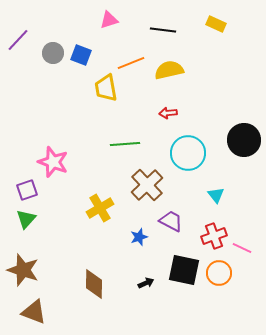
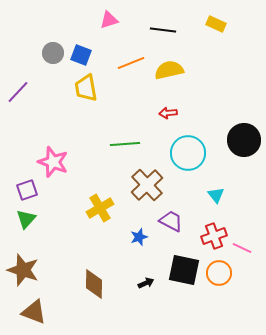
purple line: moved 52 px down
yellow trapezoid: moved 20 px left
